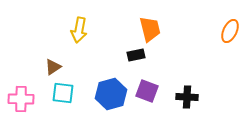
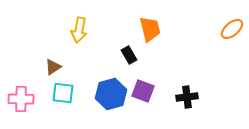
orange ellipse: moved 2 px right, 2 px up; rotated 25 degrees clockwise
black rectangle: moved 7 px left; rotated 72 degrees clockwise
purple square: moved 4 px left
black cross: rotated 10 degrees counterclockwise
